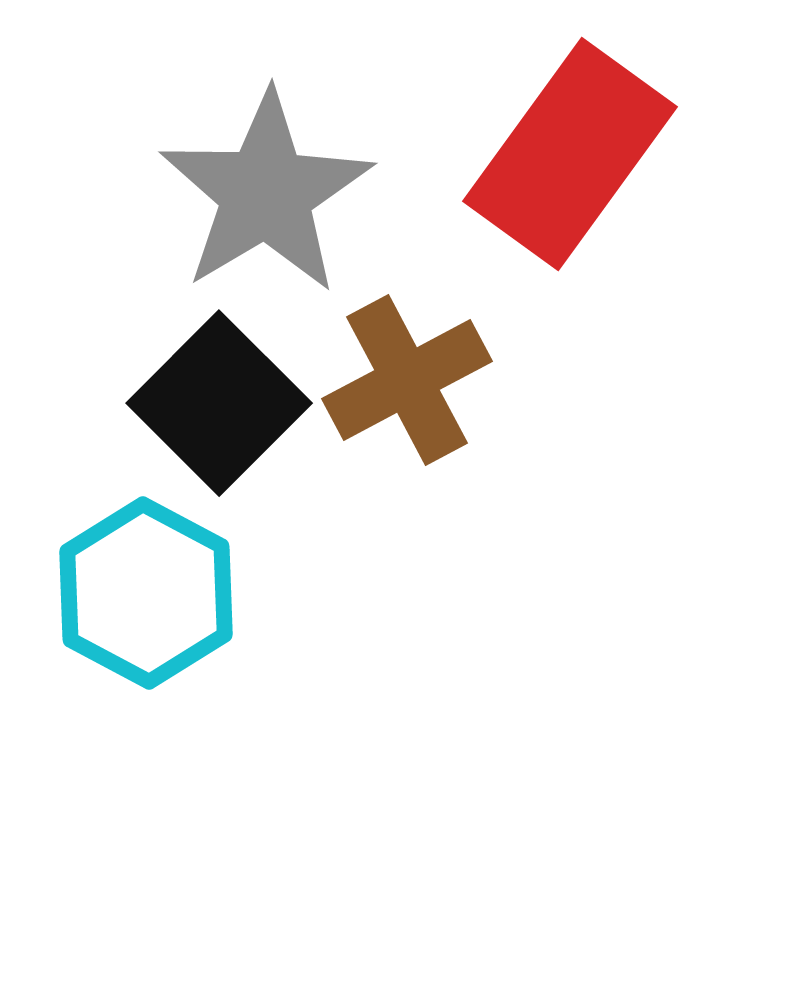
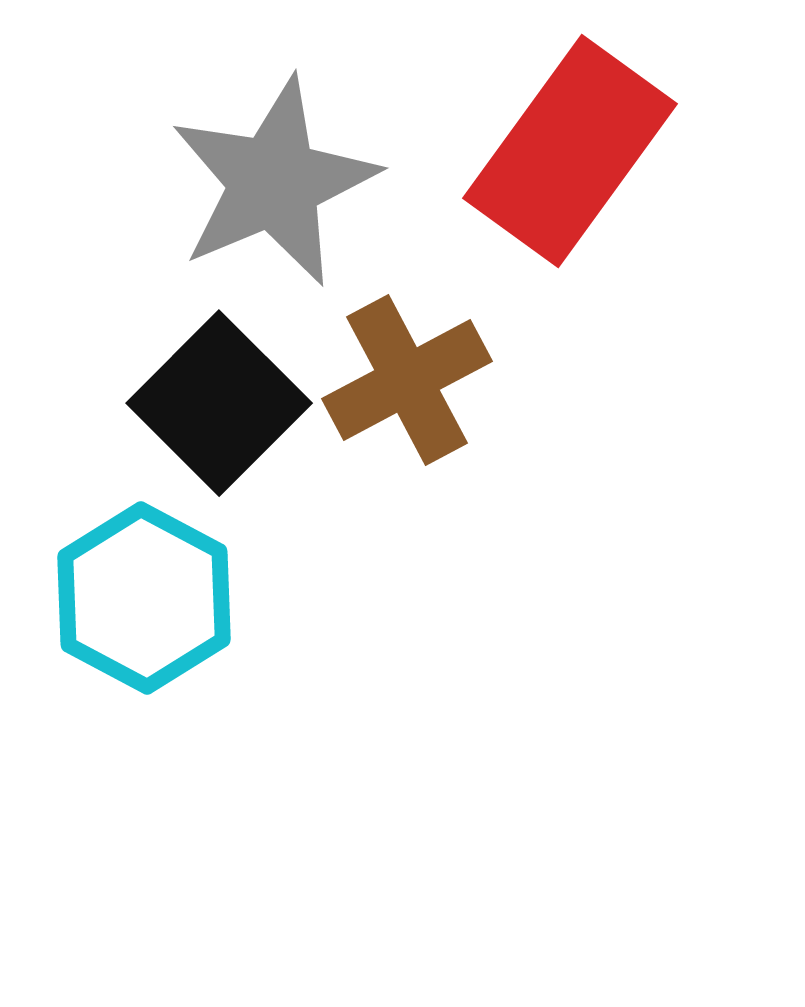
red rectangle: moved 3 px up
gray star: moved 8 px right, 11 px up; rotated 8 degrees clockwise
cyan hexagon: moved 2 px left, 5 px down
